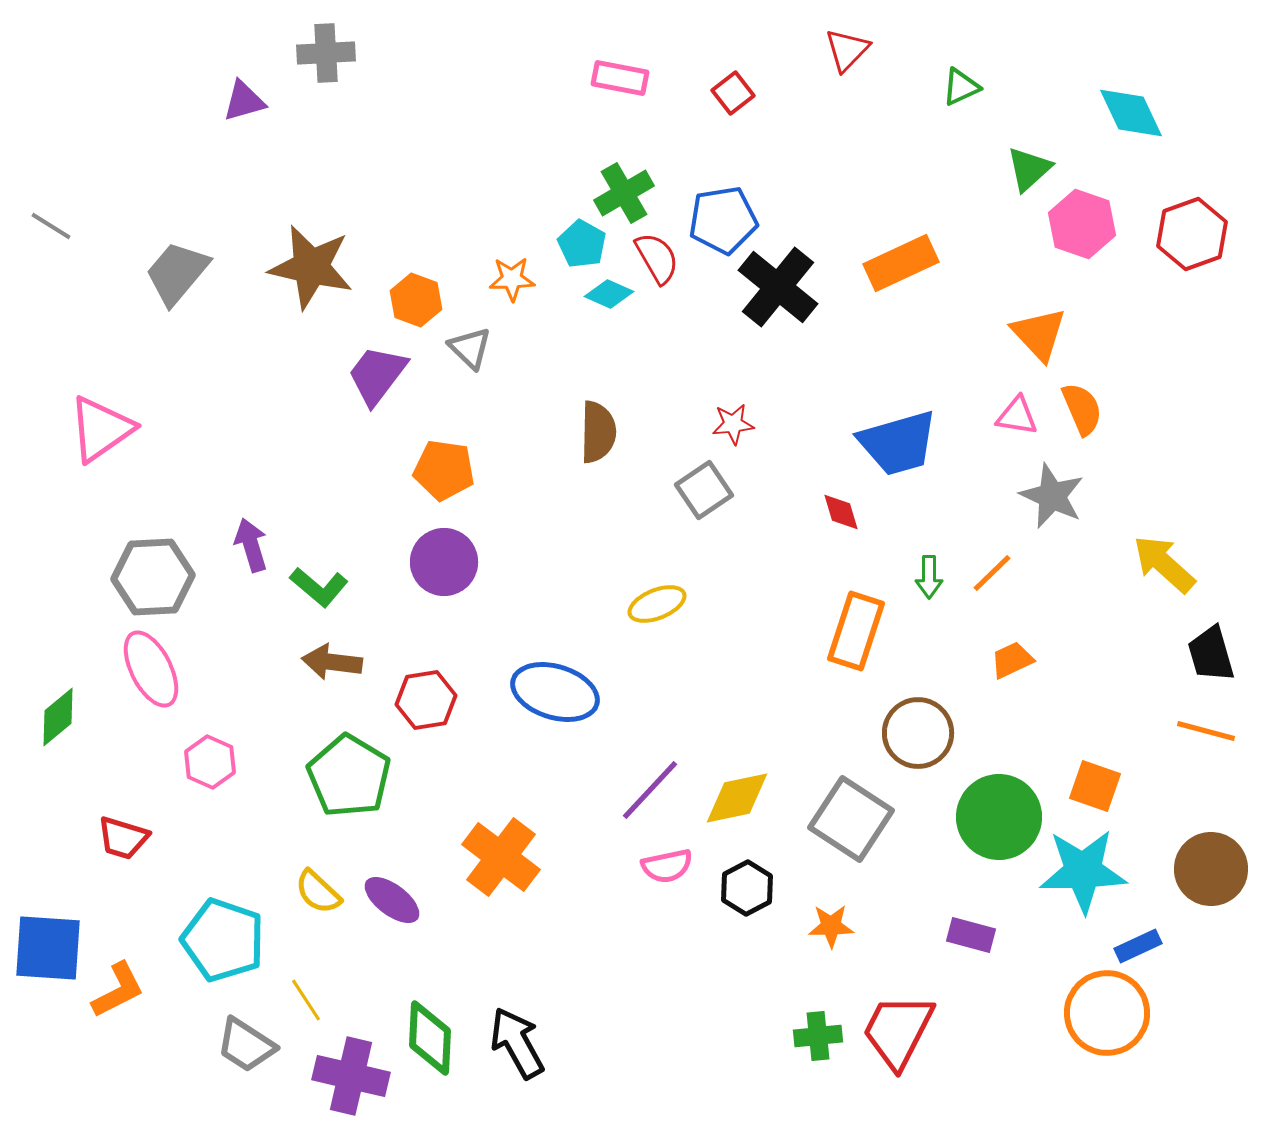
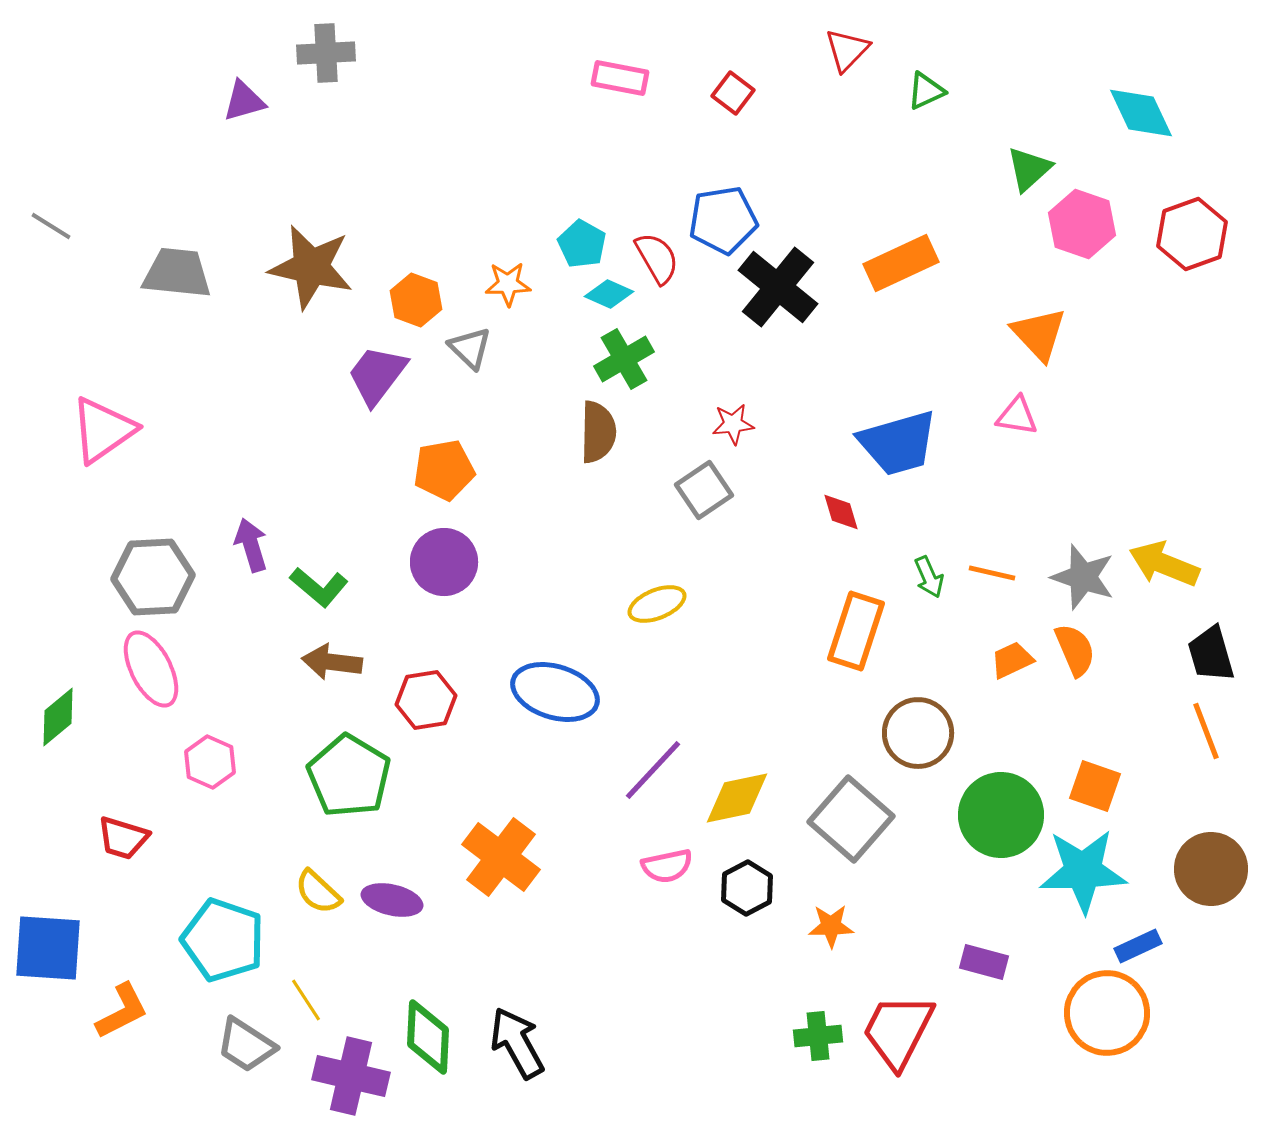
green triangle at (961, 87): moved 35 px left, 4 px down
red square at (733, 93): rotated 15 degrees counterclockwise
cyan diamond at (1131, 113): moved 10 px right
green cross at (624, 193): moved 166 px down
gray trapezoid at (177, 273): rotated 56 degrees clockwise
orange star at (512, 279): moved 4 px left, 5 px down
orange semicircle at (1082, 409): moved 7 px left, 241 px down
pink triangle at (101, 429): moved 2 px right, 1 px down
orange pentagon at (444, 470): rotated 18 degrees counterclockwise
gray star at (1052, 496): moved 31 px right, 81 px down; rotated 6 degrees counterclockwise
yellow arrow at (1164, 564): rotated 20 degrees counterclockwise
orange line at (992, 573): rotated 57 degrees clockwise
green arrow at (929, 577): rotated 24 degrees counterclockwise
orange line at (1206, 731): rotated 54 degrees clockwise
purple line at (650, 790): moved 3 px right, 20 px up
green circle at (999, 817): moved 2 px right, 2 px up
gray square at (851, 819): rotated 8 degrees clockwise
purple ellipse at (392, 900): rotated 24 degrees counterclockwise
purple rectangle at (971, 935): moved 13 px right, 27 px down
orange L-shape at (118, 990): moved 4 px right, 21 px down
green diamond at (430, 1038): moved 2 px left, 1 px up
